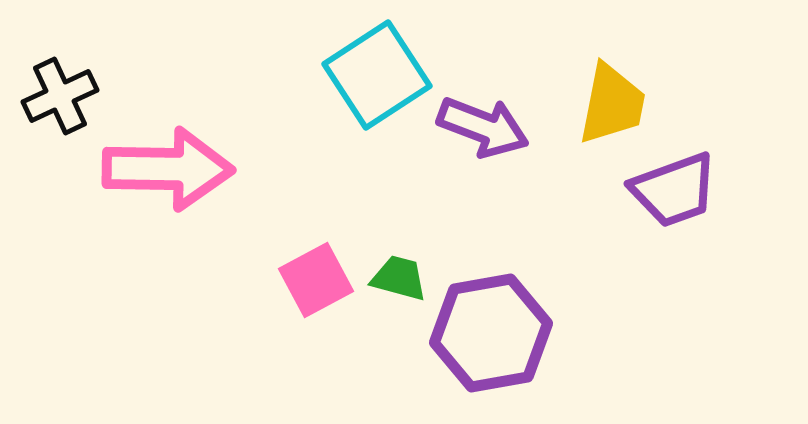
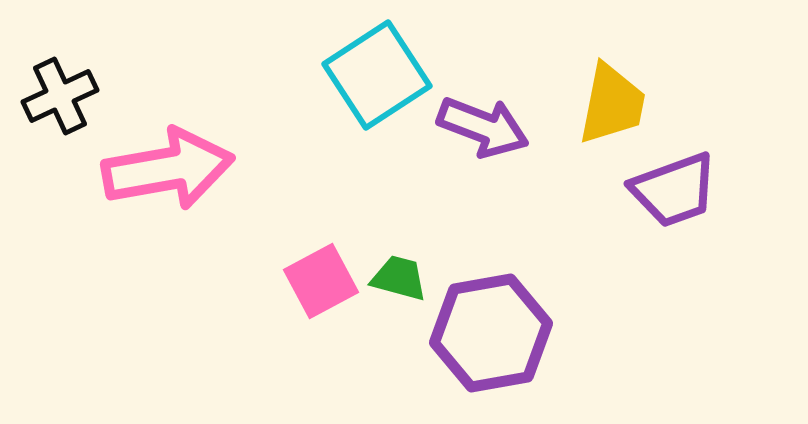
pink arrow: rotated 11 degrees counterclockwise
pink square: moved 5 px right, 1 px down
